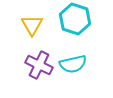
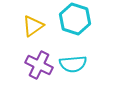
yellow triangle: moved 1 px right, 1 px down; rotated 25 degrees clockwise
cyan semicircle: rotated 8 degrees clockwise
